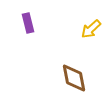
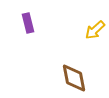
yellow arrow: moved 4 px right, 1 px down
